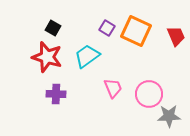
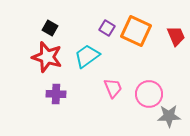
black square: moved 3 px left
